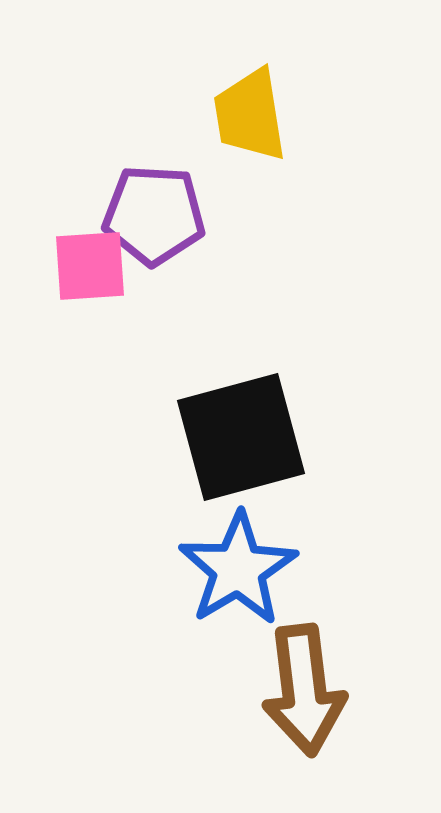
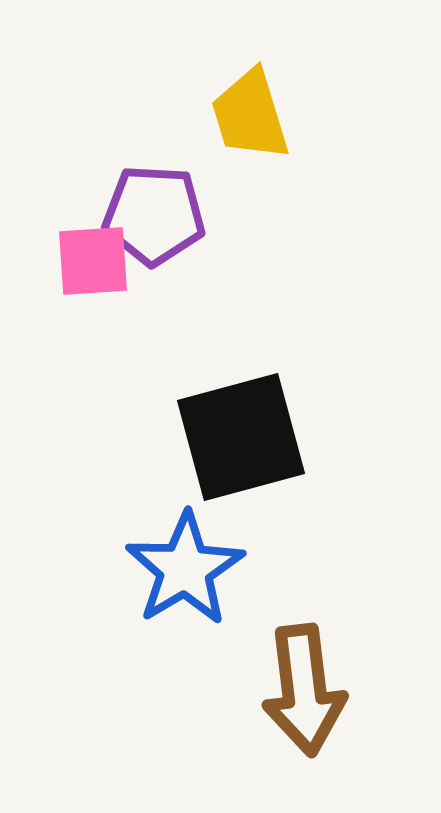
yellow trapezoid: rotated 8 degrees counterclockwise
pink square: moved 3 px right, 5 px up
blue star: moved 53 px left
